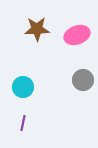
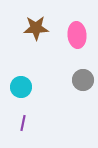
brown star: moved 1 px left, 1 px up
pink ellipse: rotated 75 degrees counterclockwise
cyan circle: moved 2 px left
